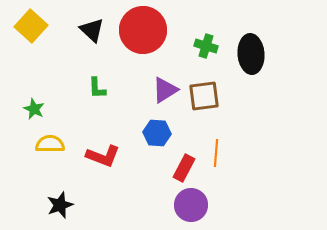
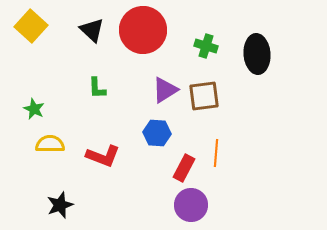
black ellipse: moved 6 px right
